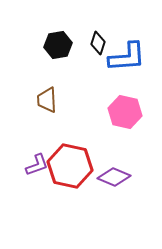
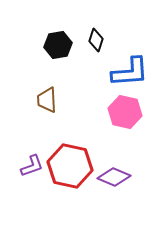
black diamond: moved 2 px left, 3 px up
blue L-shape: moved 3 px right, 15 px down
purple L-shape: moved 5 px left, 1 px down
